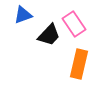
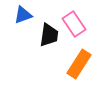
black trapezoid: rotated 35 degrees counterclockwise
orange rectangle: rotated 20 degrees clockwise
